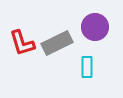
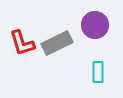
purple circle: moved 2 px up
cyan rectangle: moved 11 px right, 5 px down
